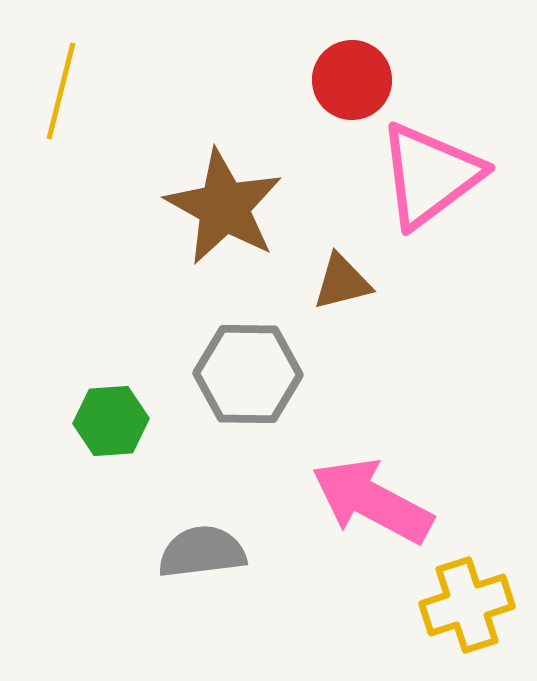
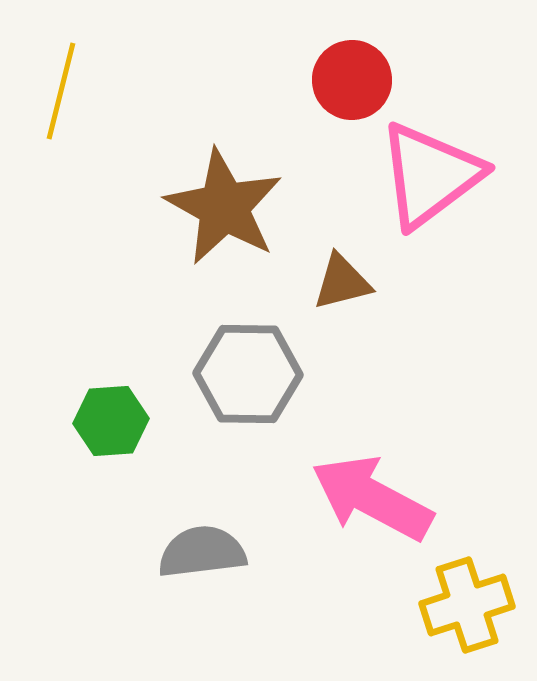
pink arrow: moved 3 px up
